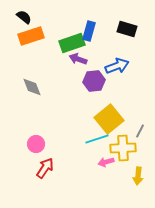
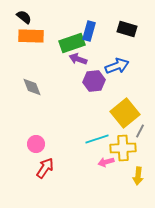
orange rectangle: rotated 20 degrees clockwise
yellow square: moved 16 px right, 6 px up
